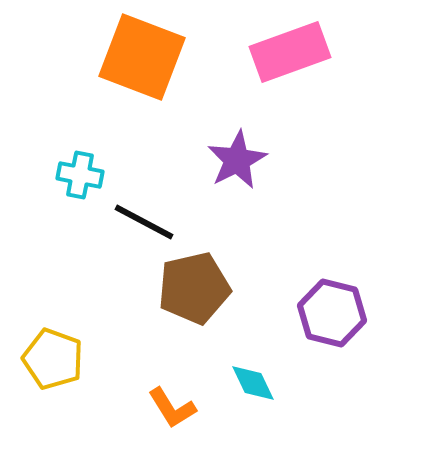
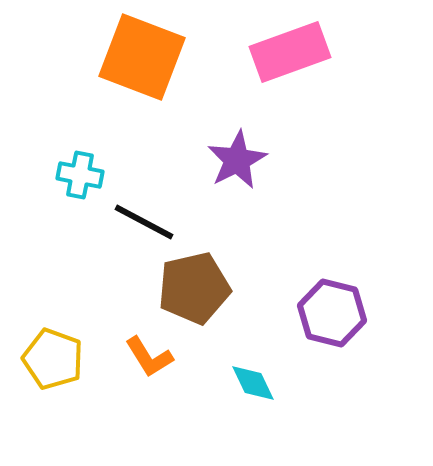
orange L-shape: moved 23 px left, 51 px up
